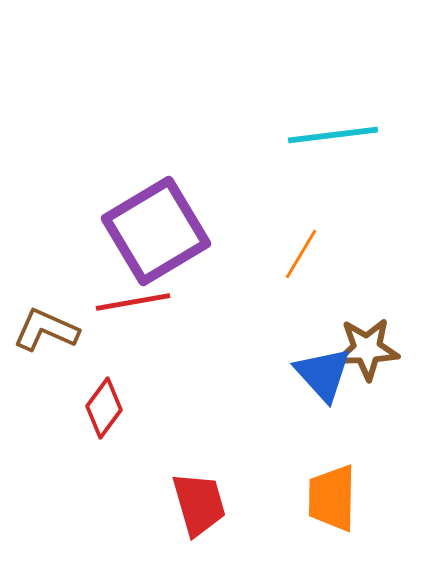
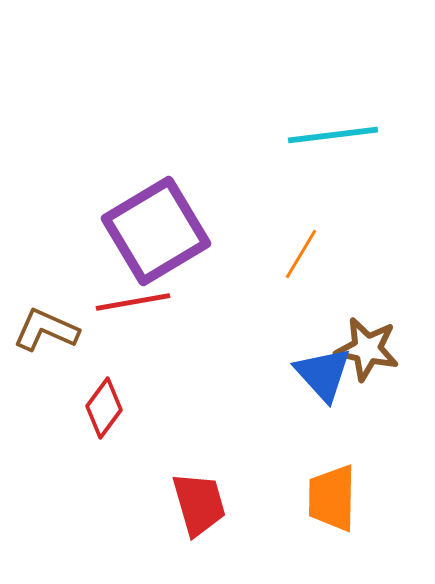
brown star: rotated 14 degrees clockwise
